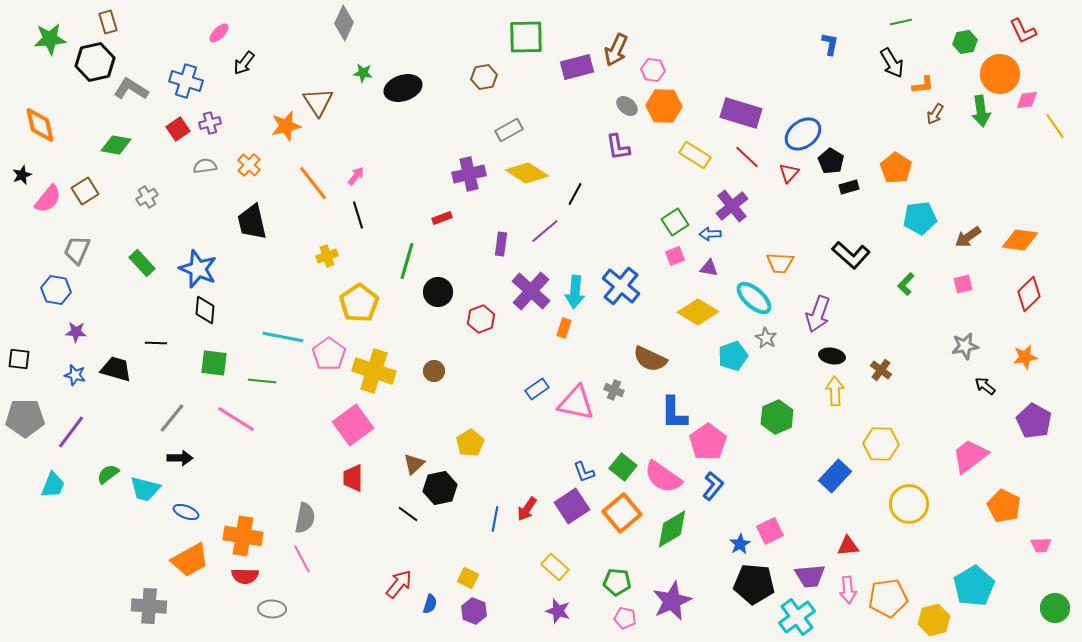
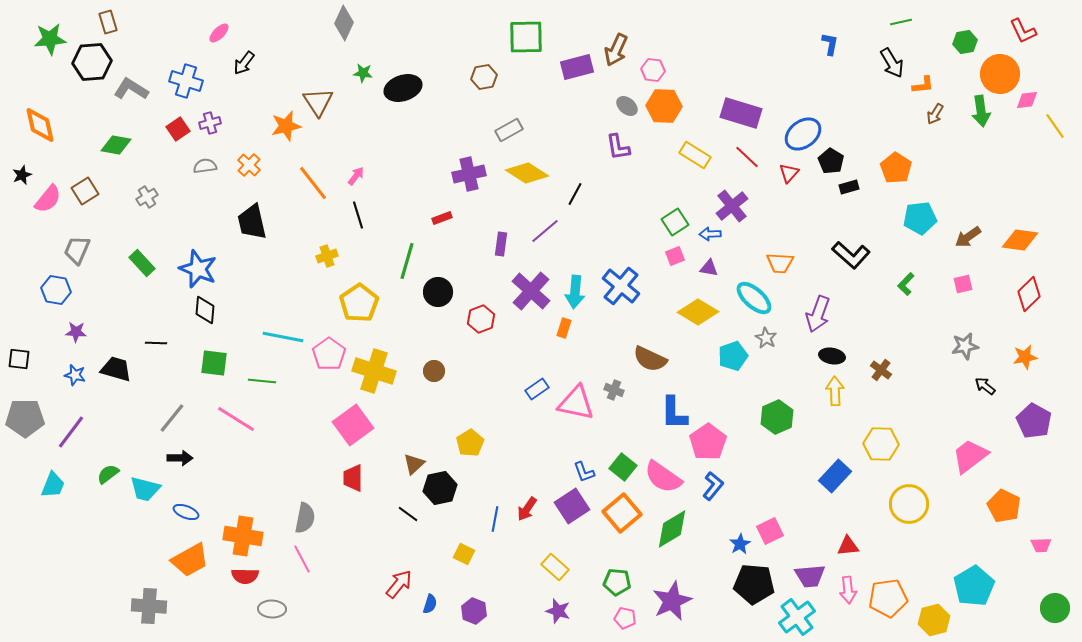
black hexagon at (95, 62): moved 3 px left; rotated 9 degrees clockwise
yellow square at (468, 578): moved 4 px left, 24 px up
